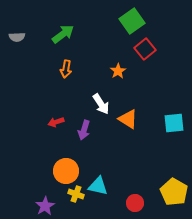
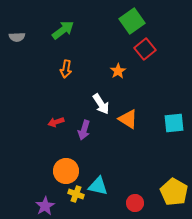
green arrow: moved 4 px up
